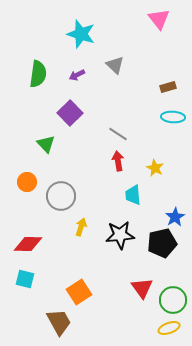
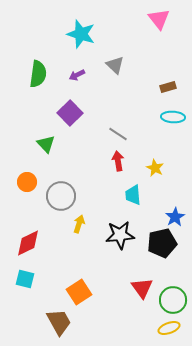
yellow arrow: moved 2 px left, 3 px up
red diamond: moved 1 px up; rotated 28 degrees counterclockwise
